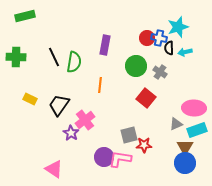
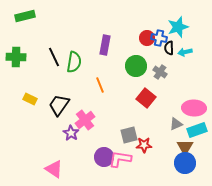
orange line: rotated 28 degrees counterclockwise
